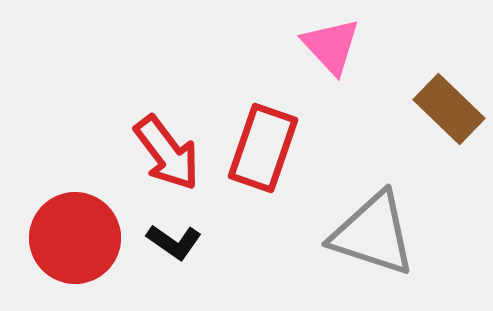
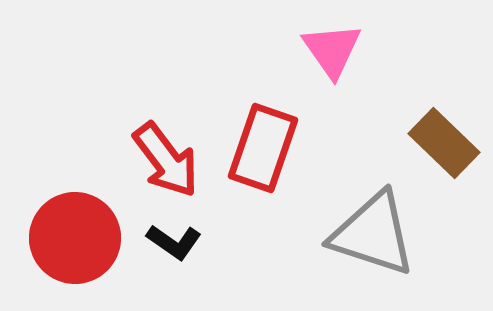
pink triangle: moved 1 px right, 4 px down; rotated 8 degrees clockwise
brown rectangle: moved 5 px left, 34 px down
red arrow: moved 1 px left, 7 px down
